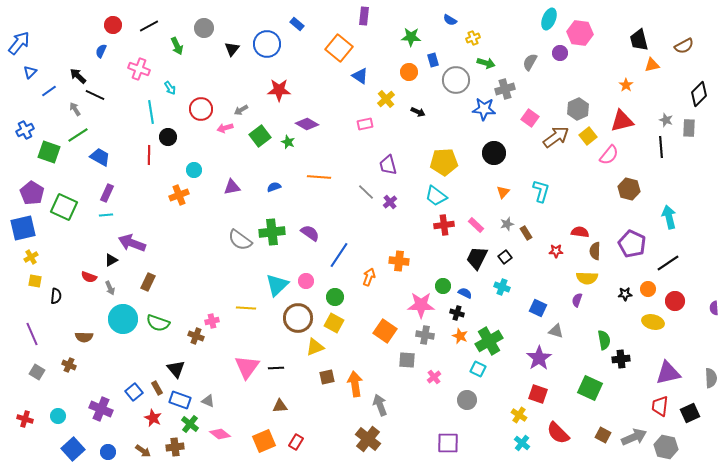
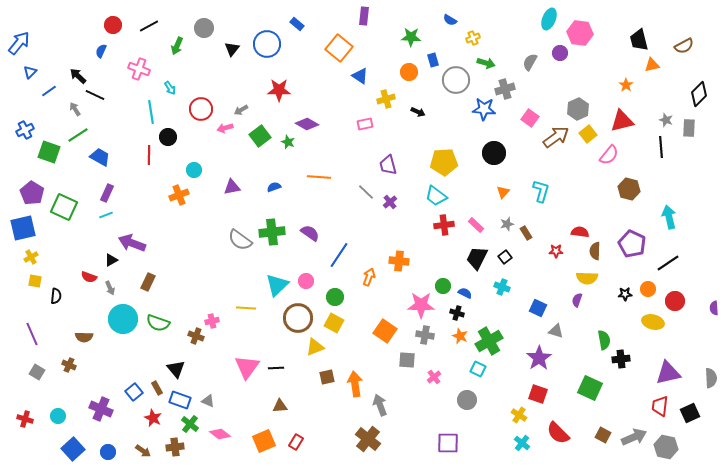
green arrow at (177, 46): rotated 48 degrees clockwise
yellow cross at (386, 99): rotated 24 degrees clockwise
yellow square at (588, 136): moved 2 px up
cyan line at (106, 215): rotated 16 degrees counterclockwise
